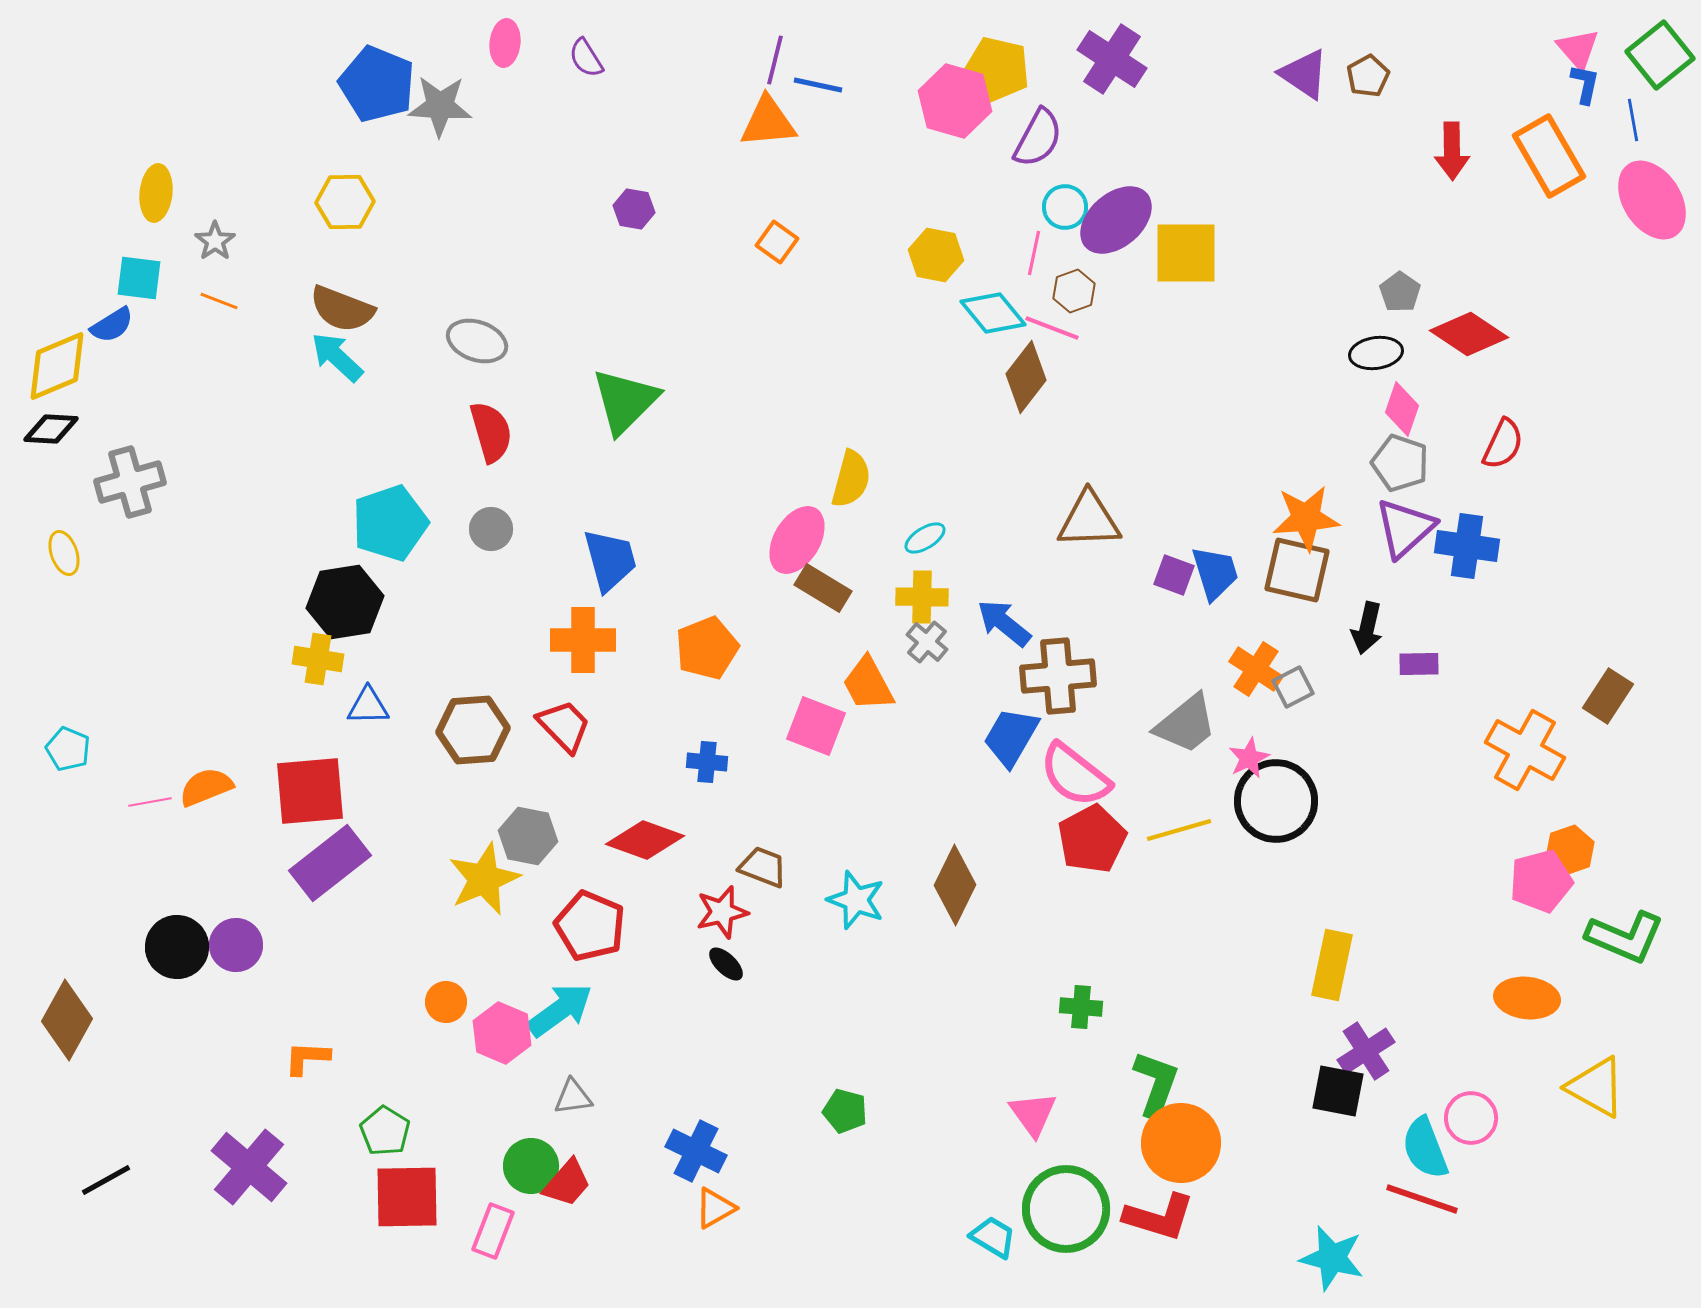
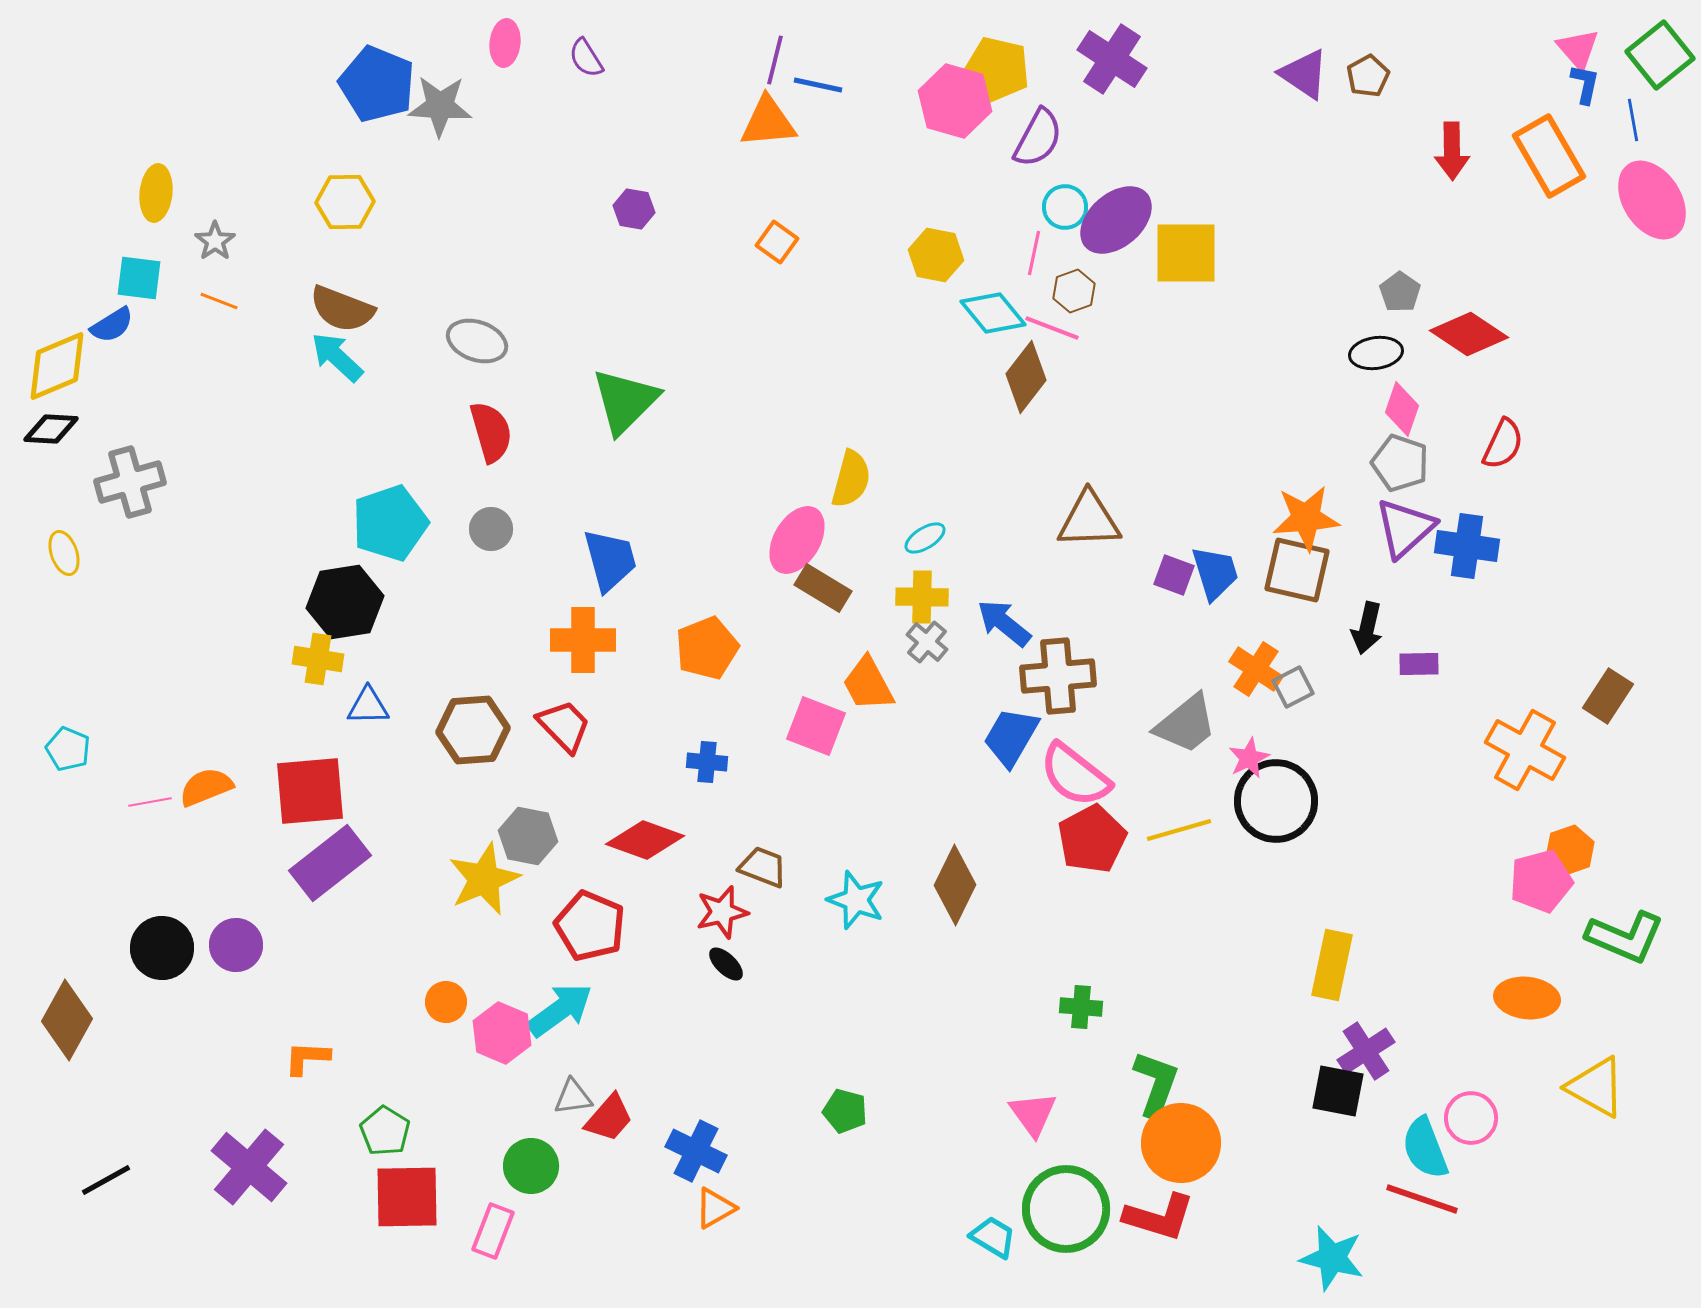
black circle at (177, 947): moved 15 px left, 1 px down
red trapezoid at (567, 1183): moved 42 px right, 65 px up
